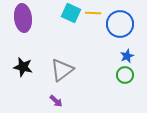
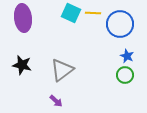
blue star: rotated 24 degrees counterclockwise
black star: moved 1 px left, 2 px up
